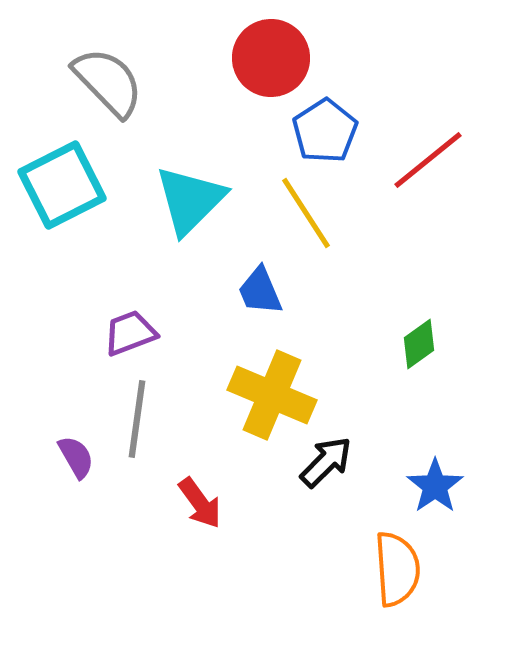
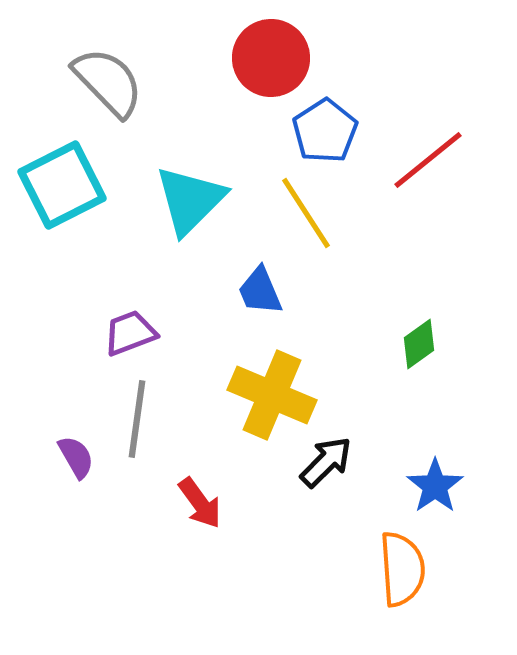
orange semicircle: moved 5 px right
